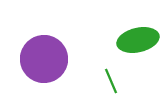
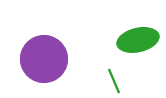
green line: moved 3 px right
